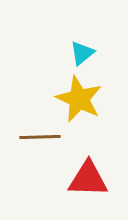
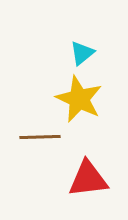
red triangle: rotated 9 degrees counterclockwise
